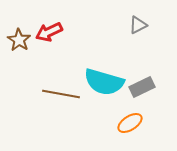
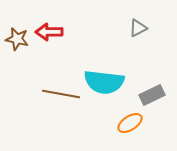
gray triangle: moved 3 px down
red arrow: rotated 24 degrees clockwise
brown star: moved 2 px left, 1 px up; rotated 20 degrees counterclockwise
cyan semicircle: rotated 9 degrees counterclockwise
gray rectangle: moved 10 px right, 8 px down
